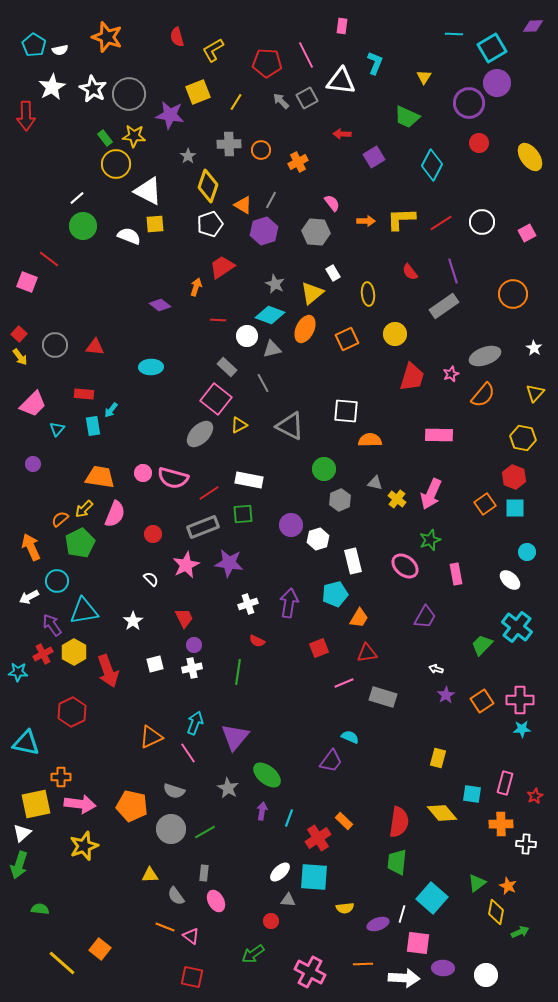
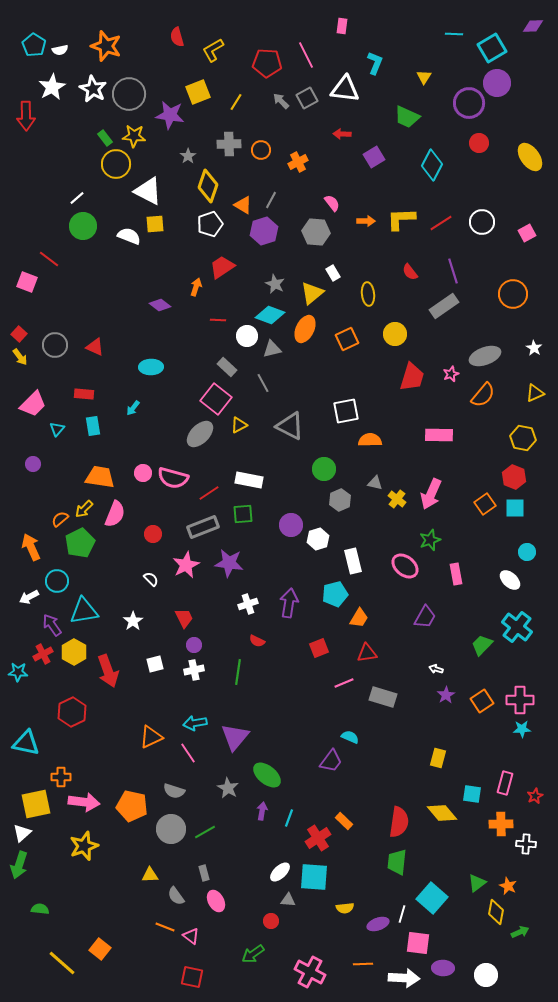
orange star at (107, 37): moved 1 px left, 9 px down
white triangle at (341, 81): moved 4 px right, 8 px down
red triangle at (95, 347): rotated 18 degrees clockwise
yellow triangle at (535, 393): rotated 24 degrees clockwise
cyan arrow at (111, 410): moved 22 px right, 2 px up
white square at (346, 411): rotated 16 degrees counterclockwise
white cross at (192, 668): moved 2 px right, 2 px down
cyan arrow at (195, 723): rotated 120 degrees counterclockwise
pink arrow at (80, 804): moved 4 px right, 2 px up
gray rectangle at (204, 873): rotated 21 degrees counterclockwise
